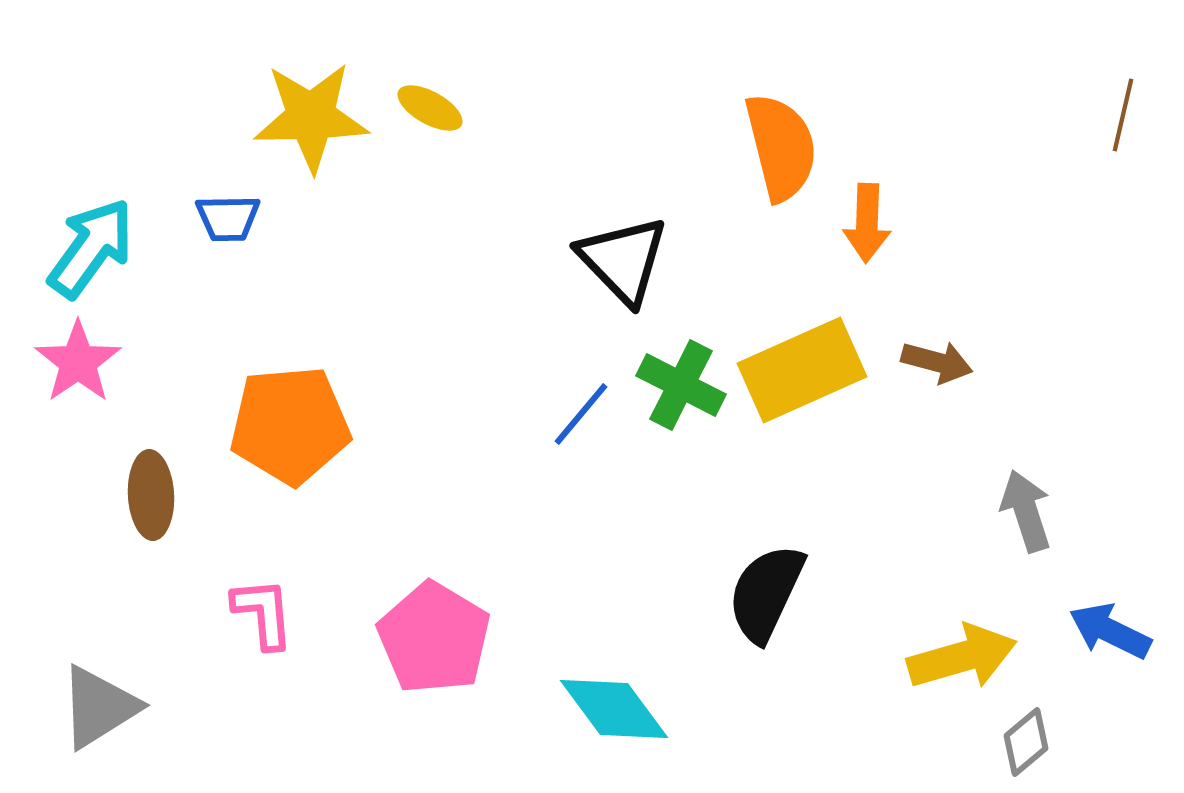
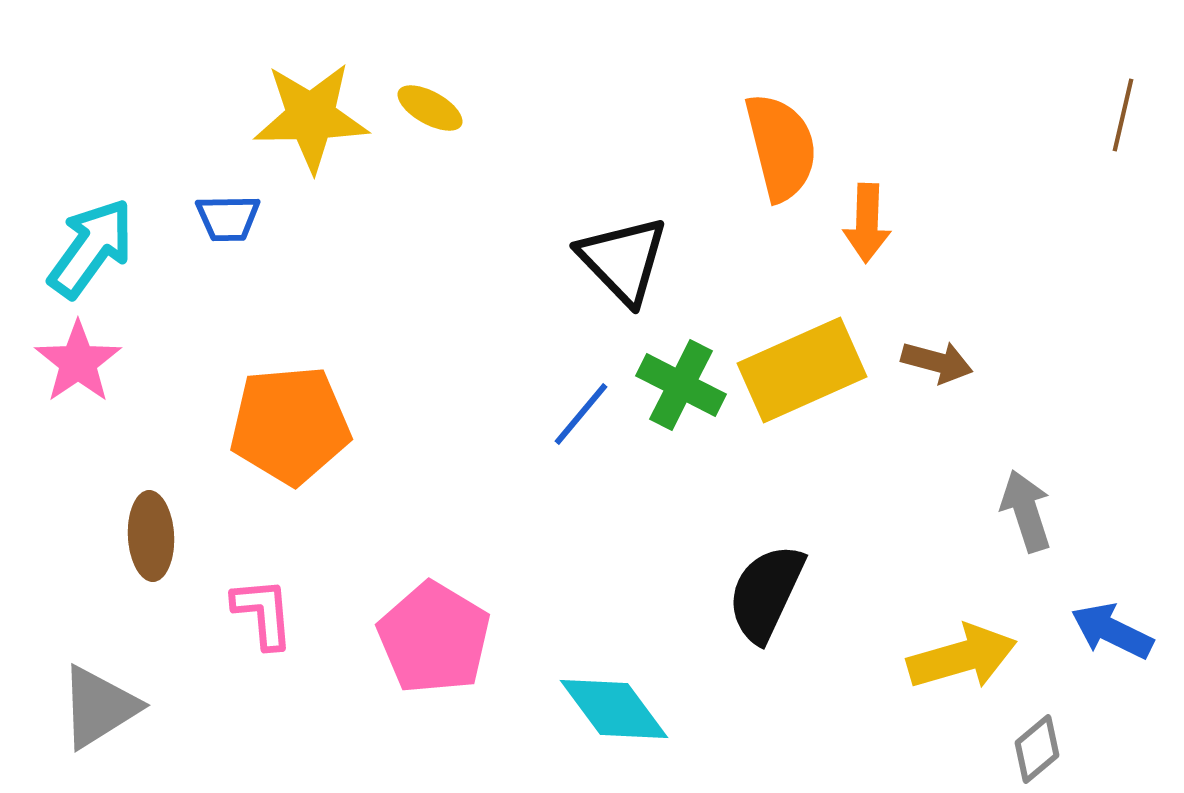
brown ellipse: moved 41 px down
blue arrow: moved 2 px right
gray diamond: moved 11 px right, 7 px down
